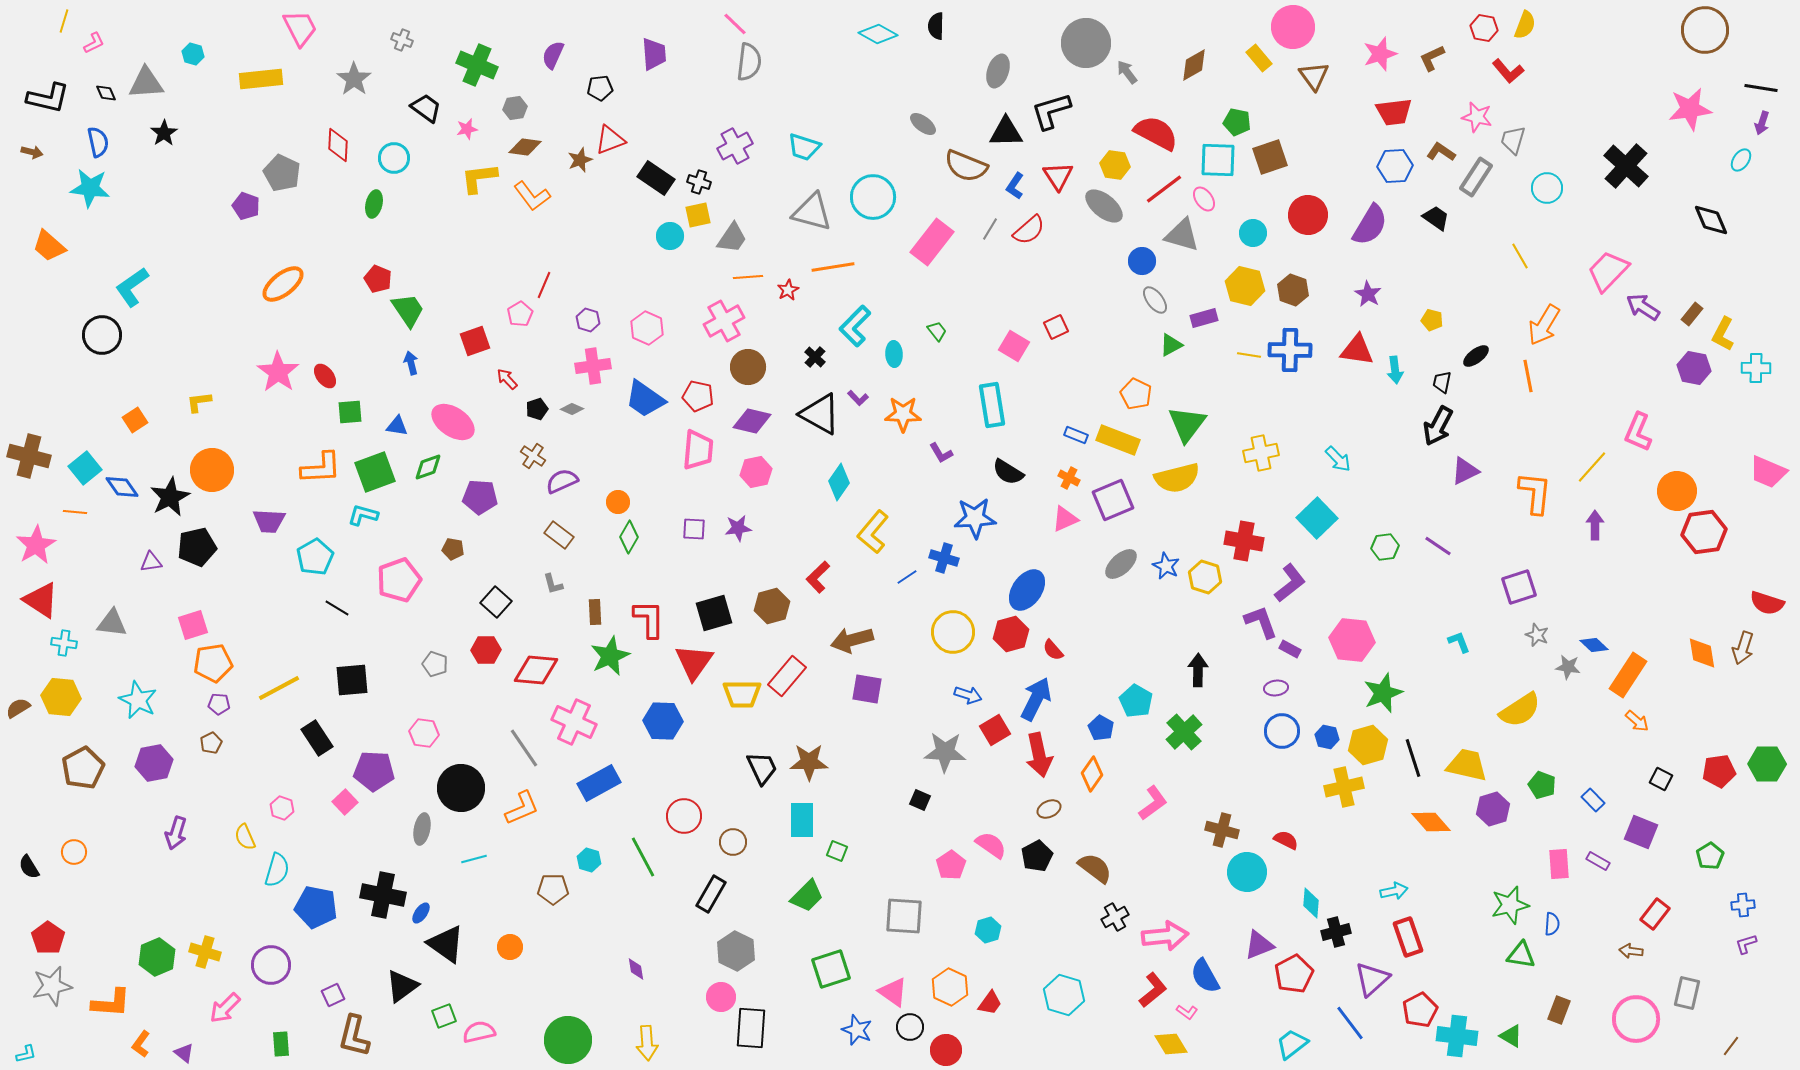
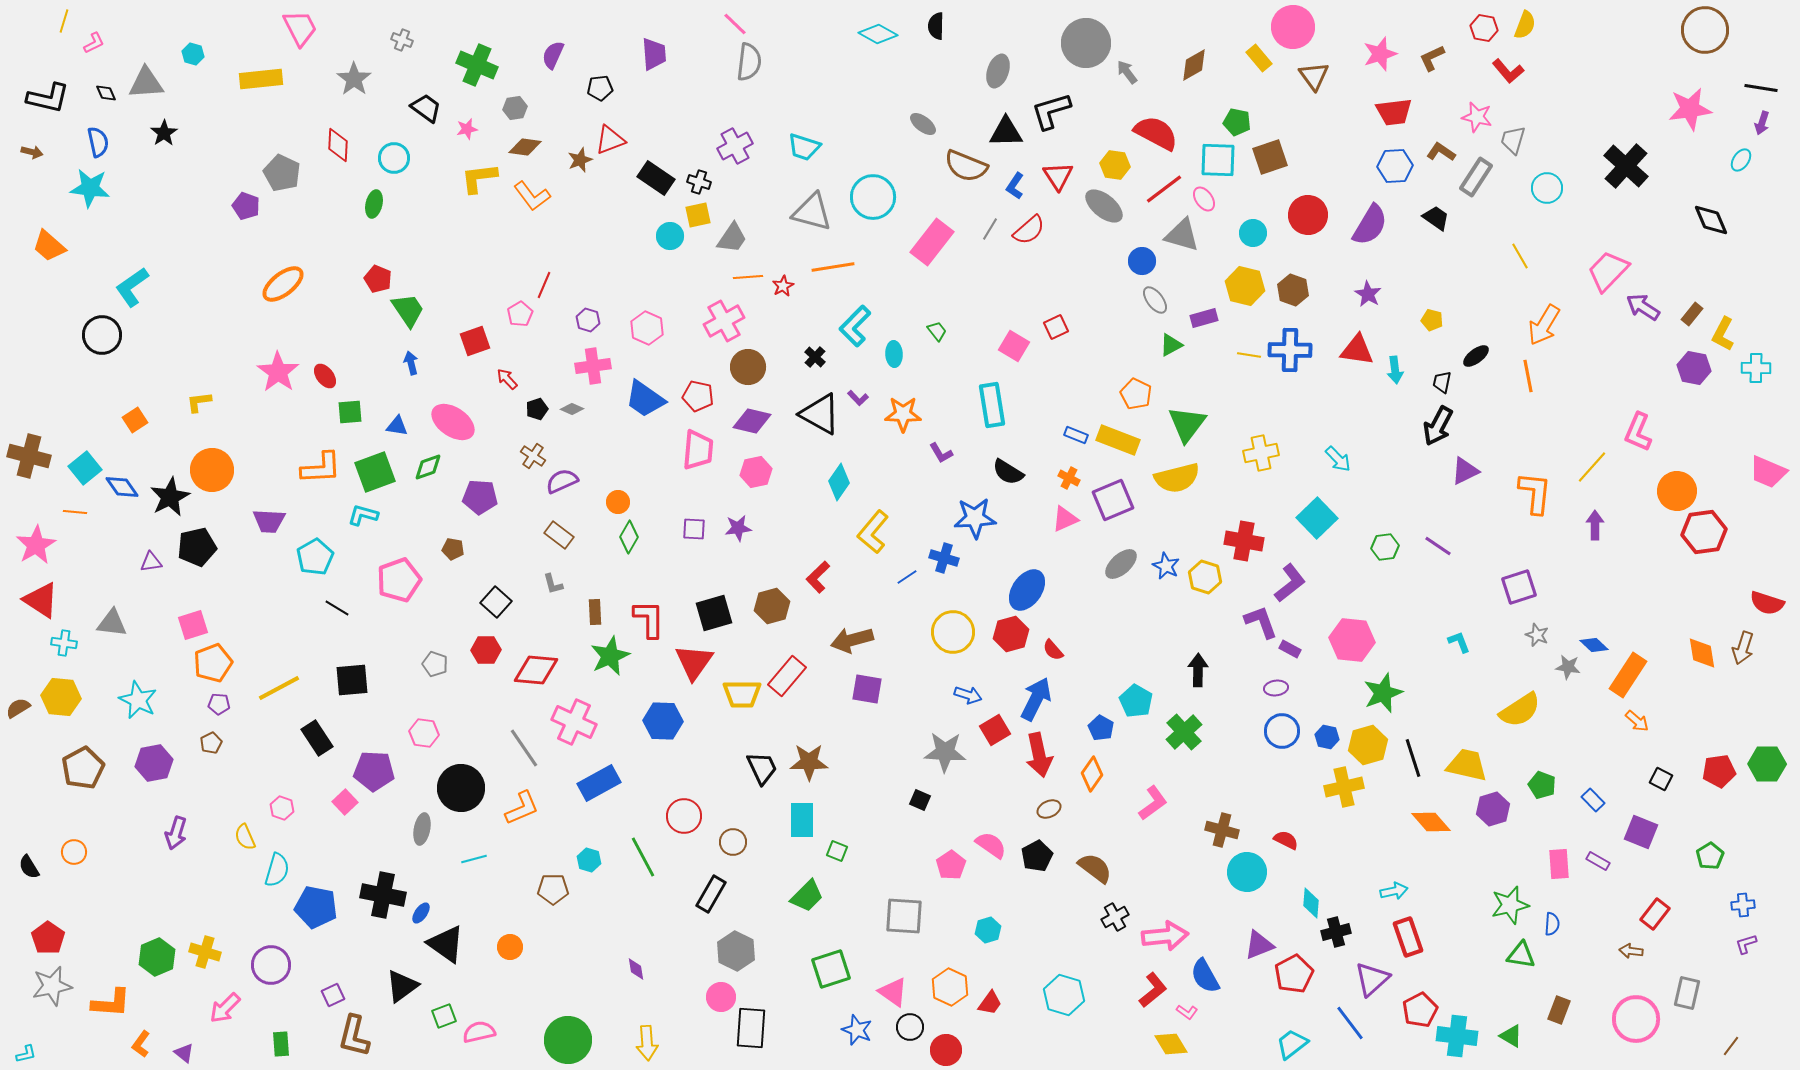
red star at (788, 290): moved 5 px left, 4 px up
orange pentagon at (213, 663): rotated 12 degrees counterclockwise
